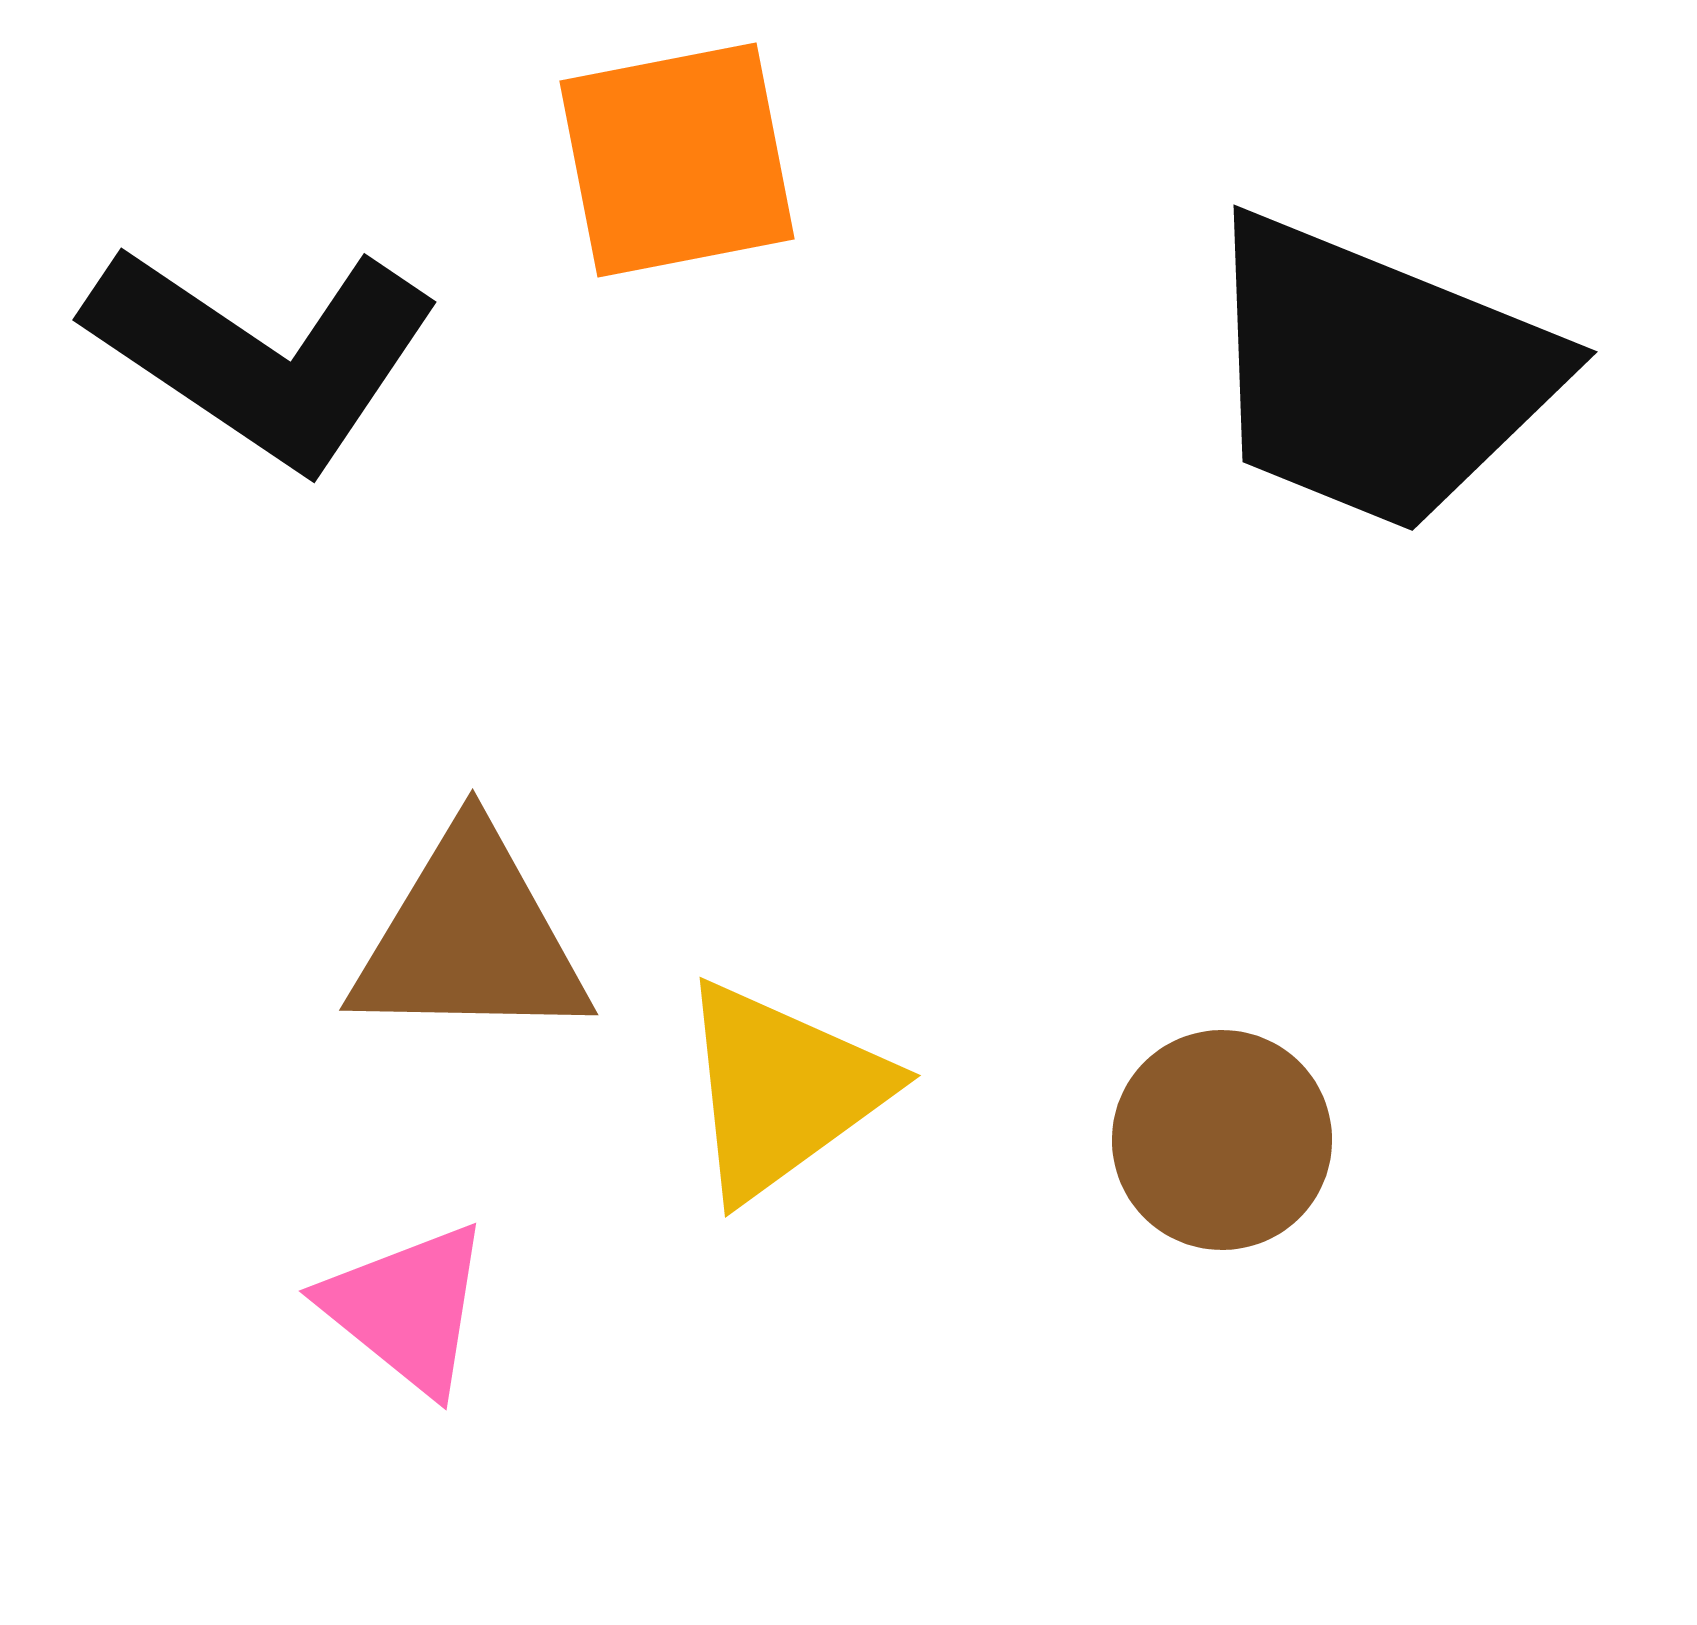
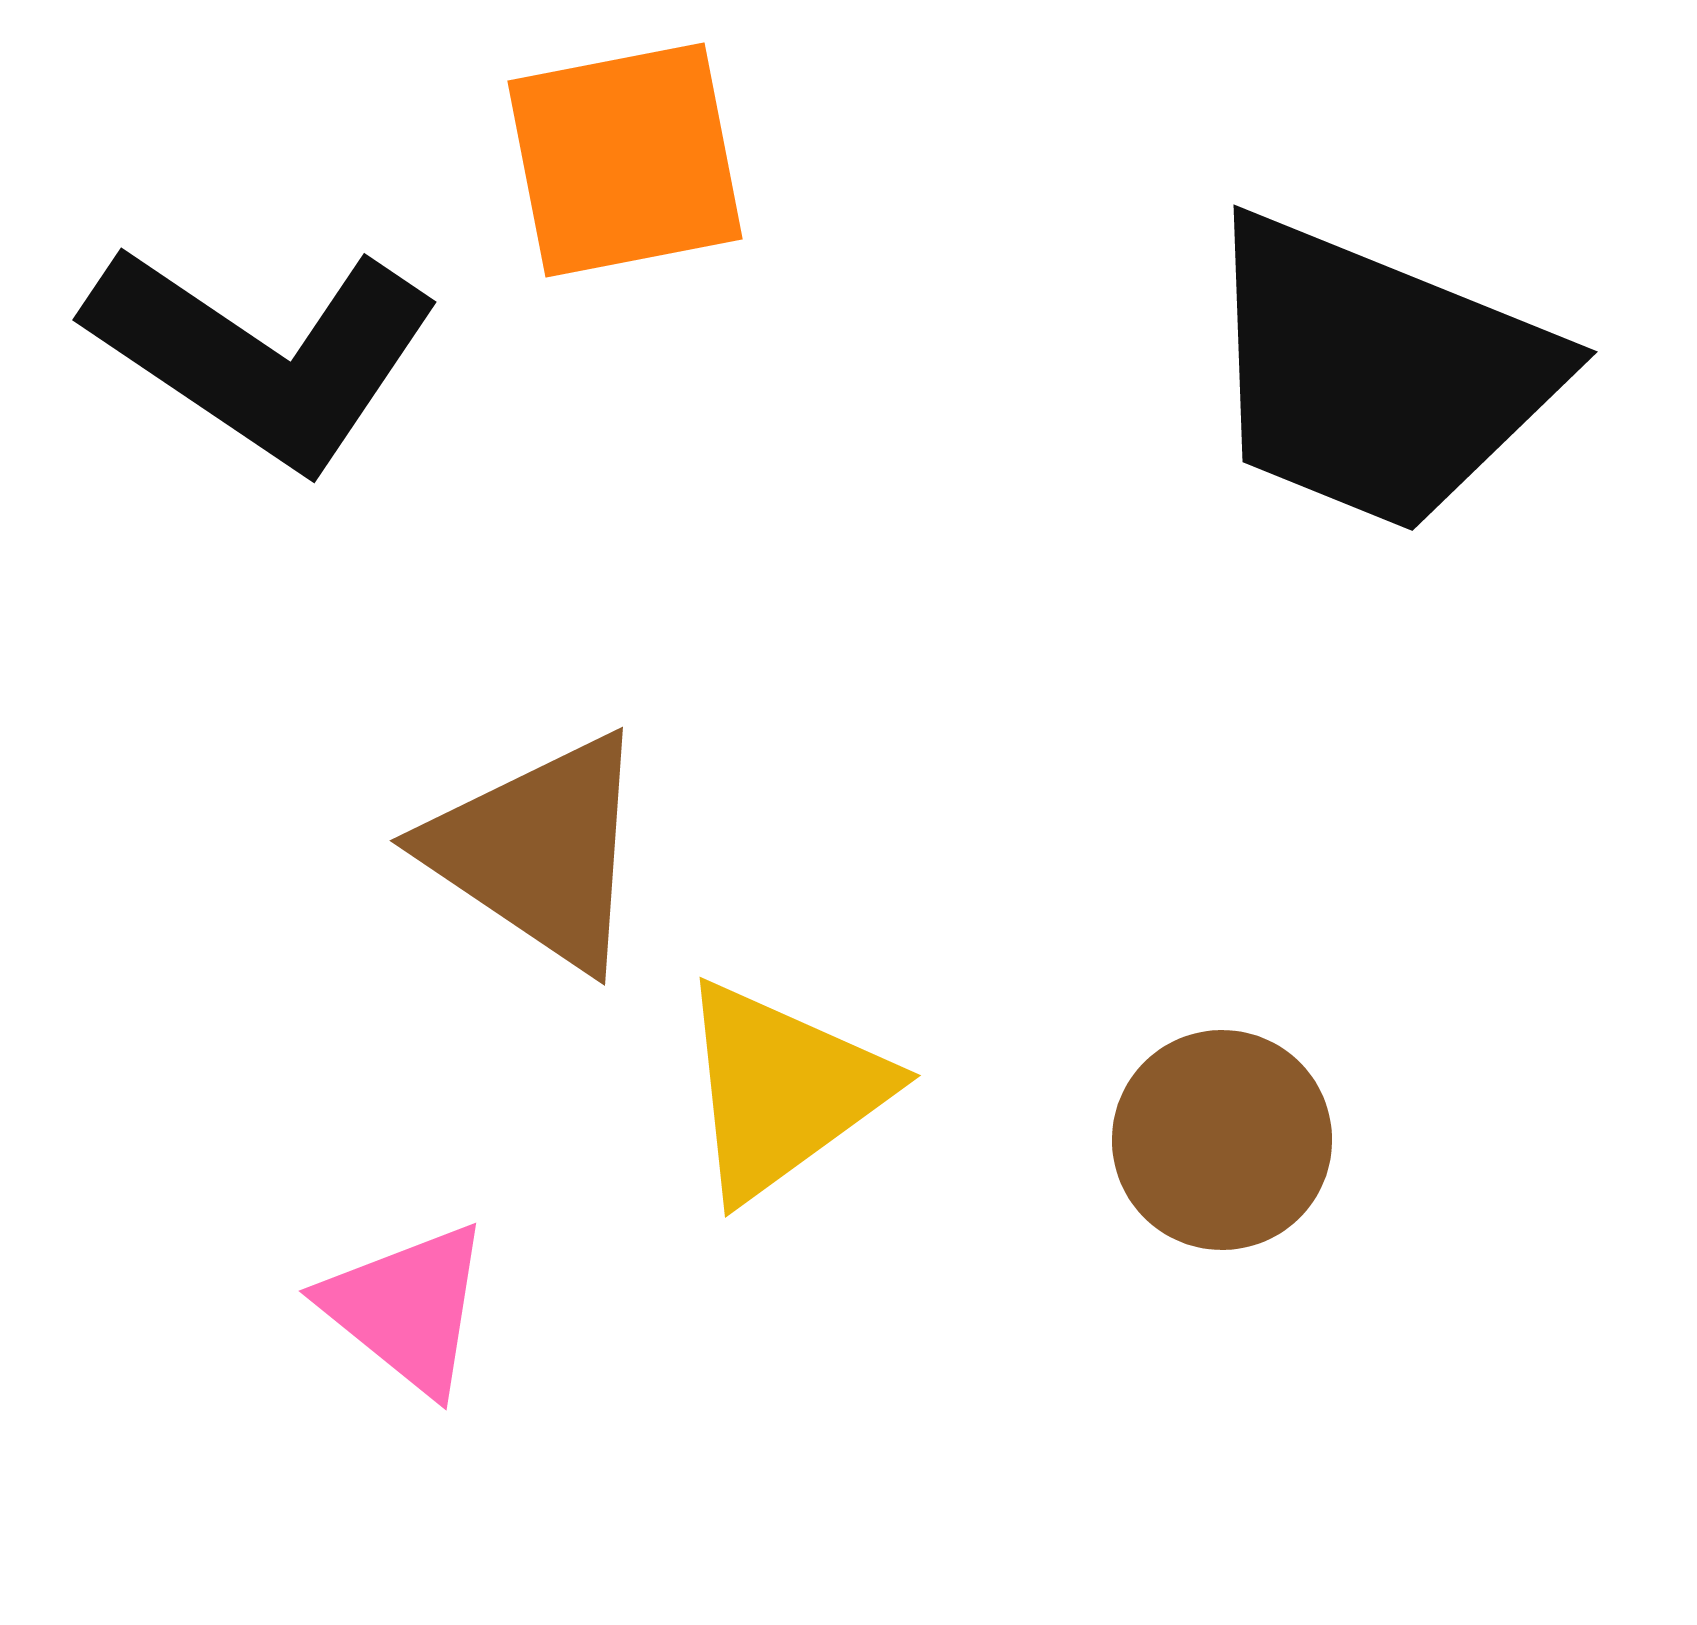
orange square: moved 52 px left
brown triangle: moved 69 px right, 87 px up; rotated 33 degrees clockwise
